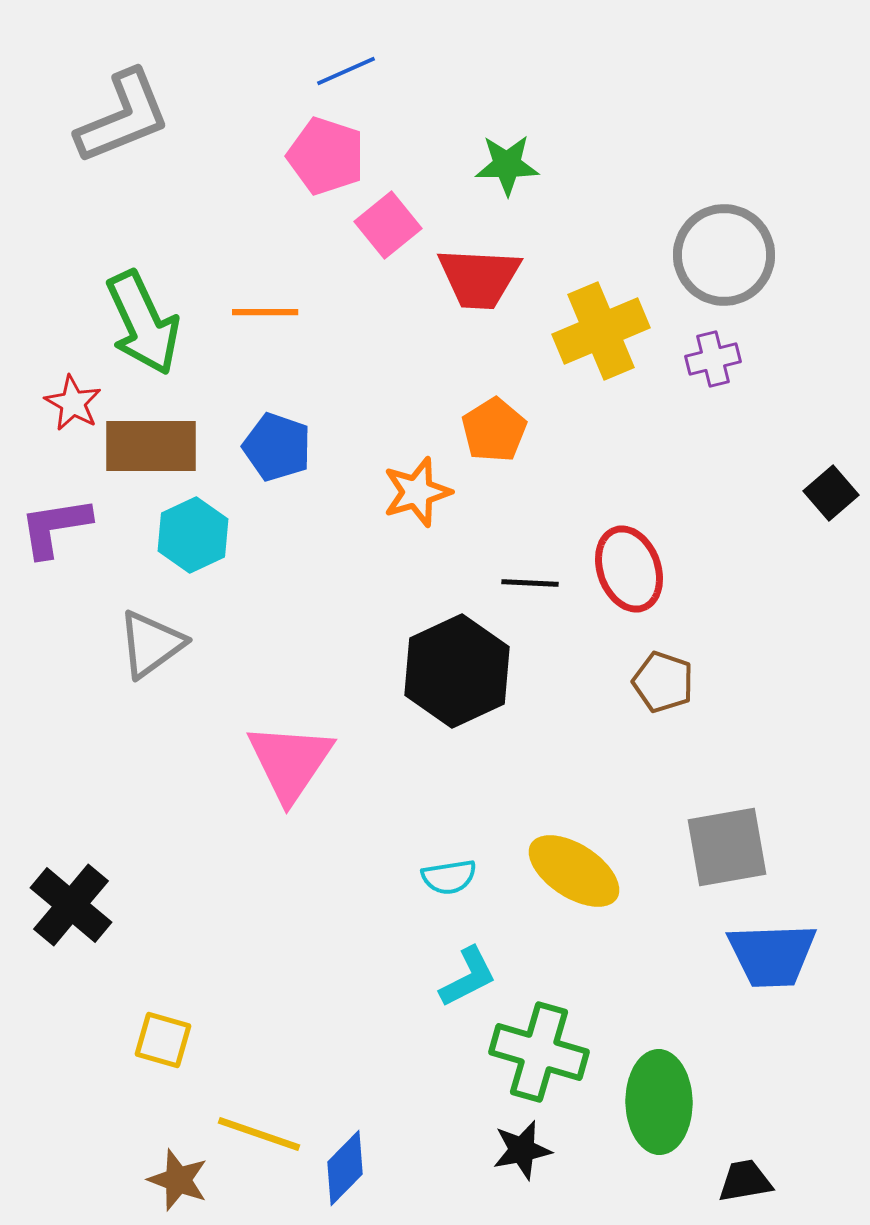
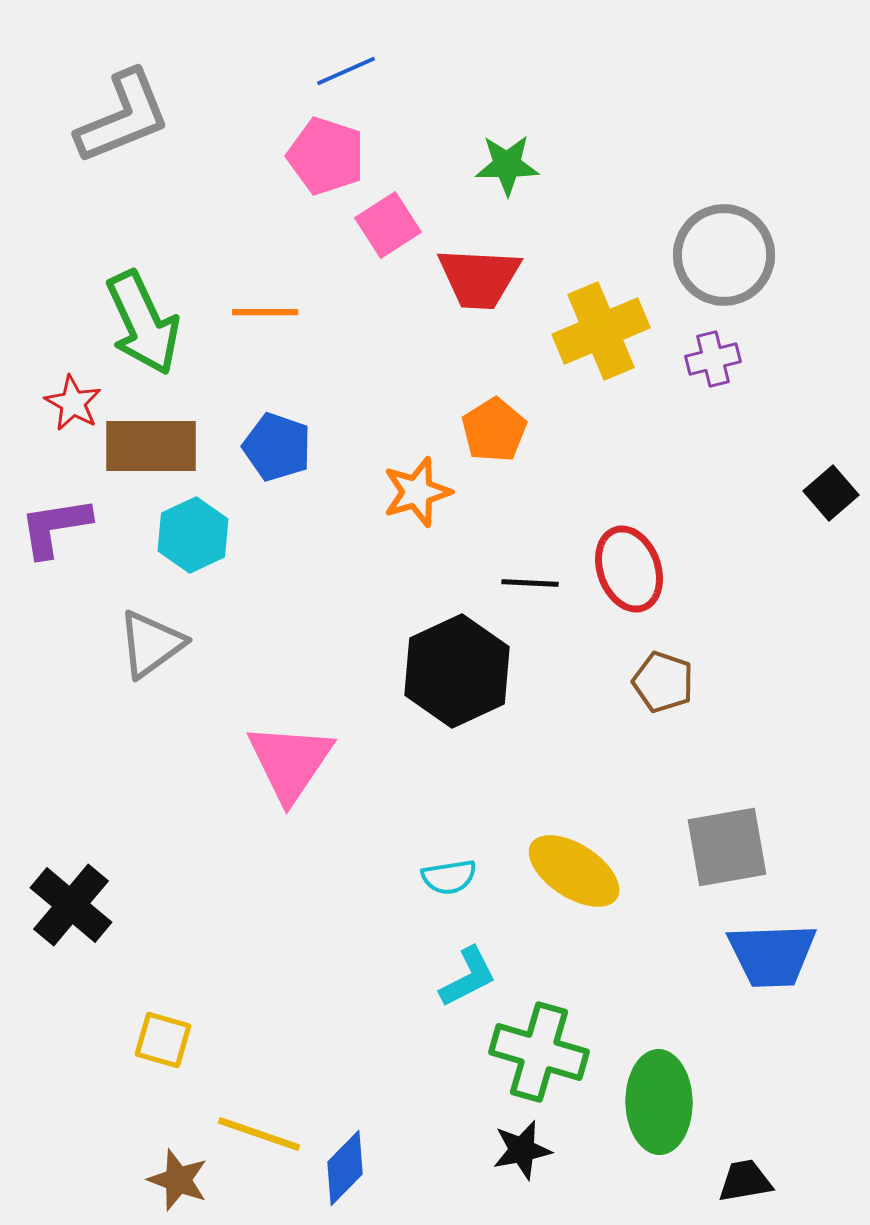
pink square: rotated 6 degrees clockwise
